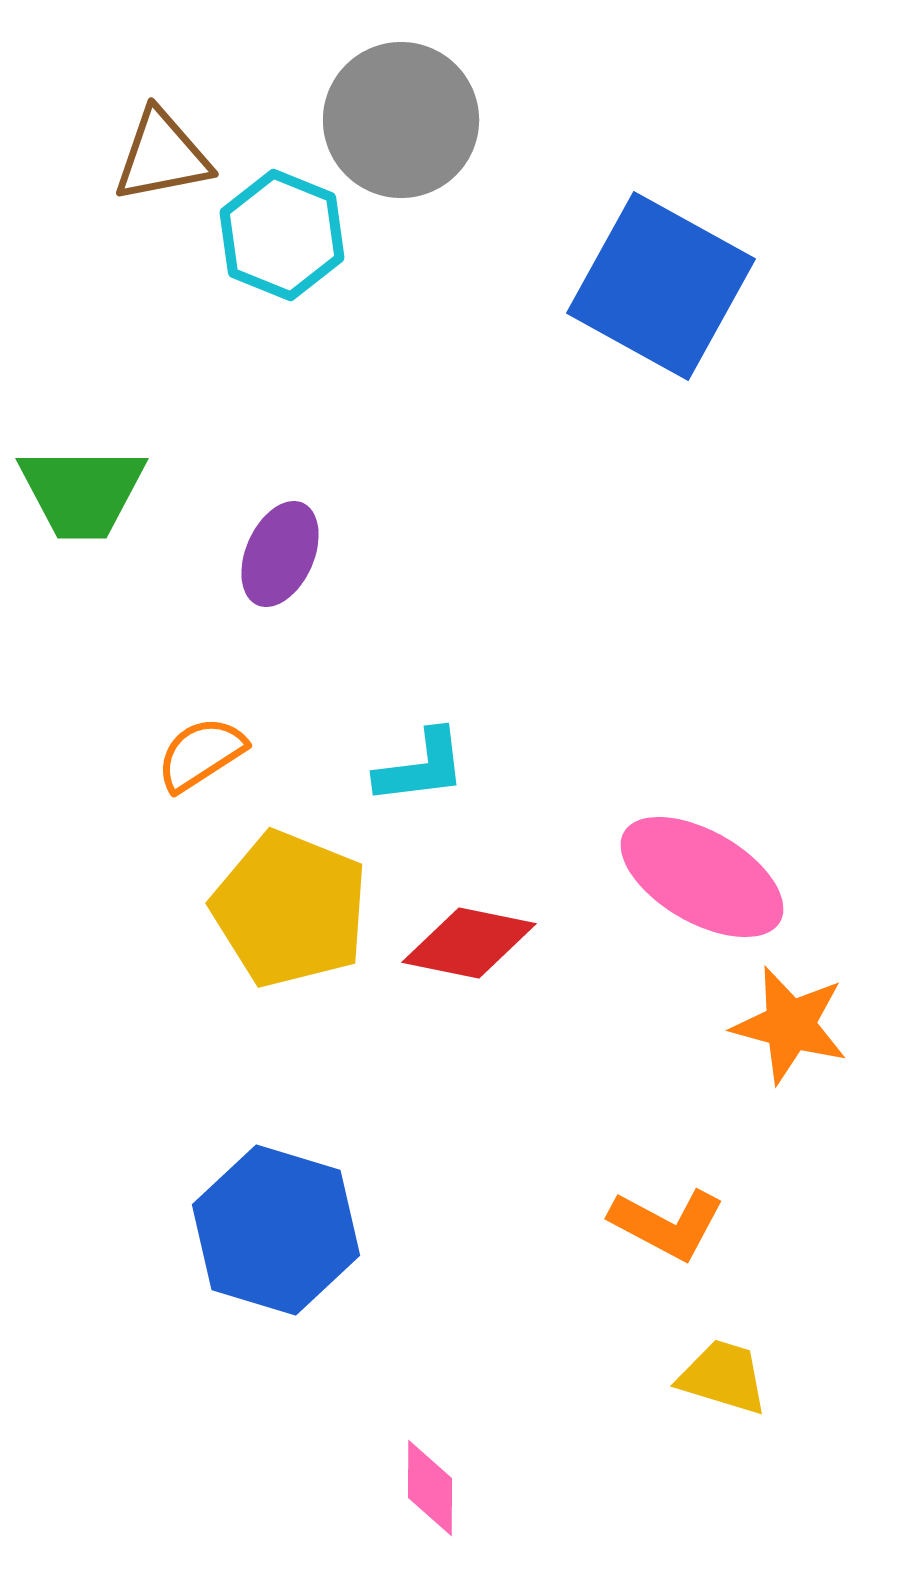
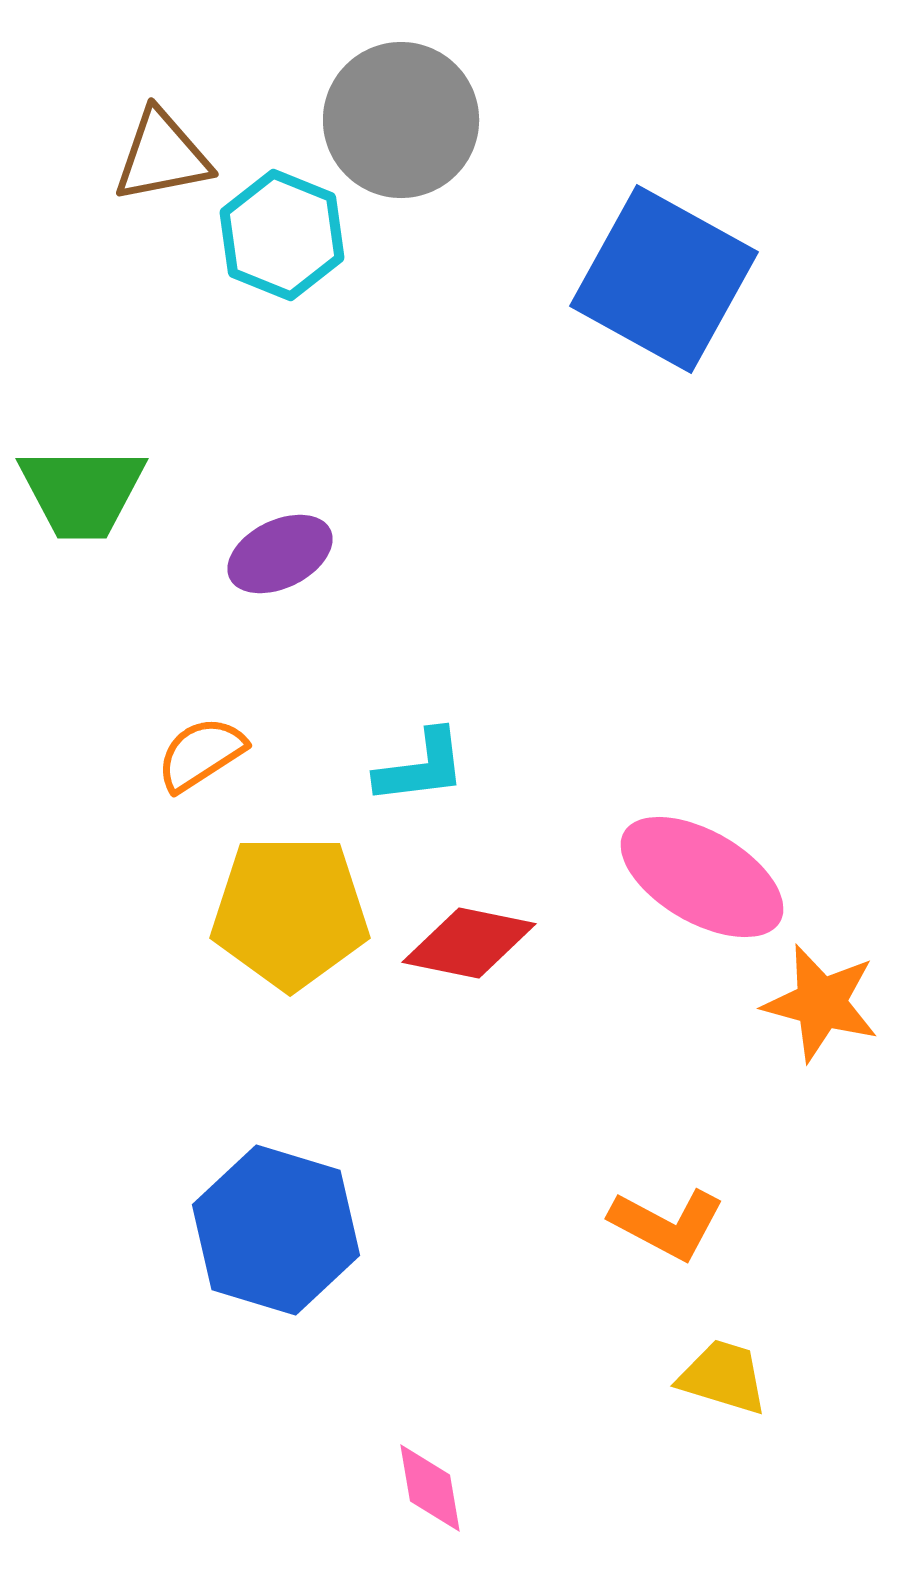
blue square: moved 3 px right, 7 px up
purple ellipse: rotated 40 degrees clockwise
yellow pentagon: moved 3 px down; rotated 22 degrees counterclockwise
orange star: moved 31 px right, 22 px up
pink diamond: rotated 10 degrees counterclockwise
